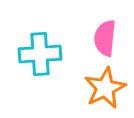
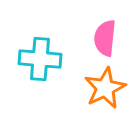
cyan cross: moved 5 px down; rotated 9 degrees clockwise
